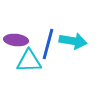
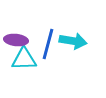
cyan triangle: moved 5 px left, 2 px up
